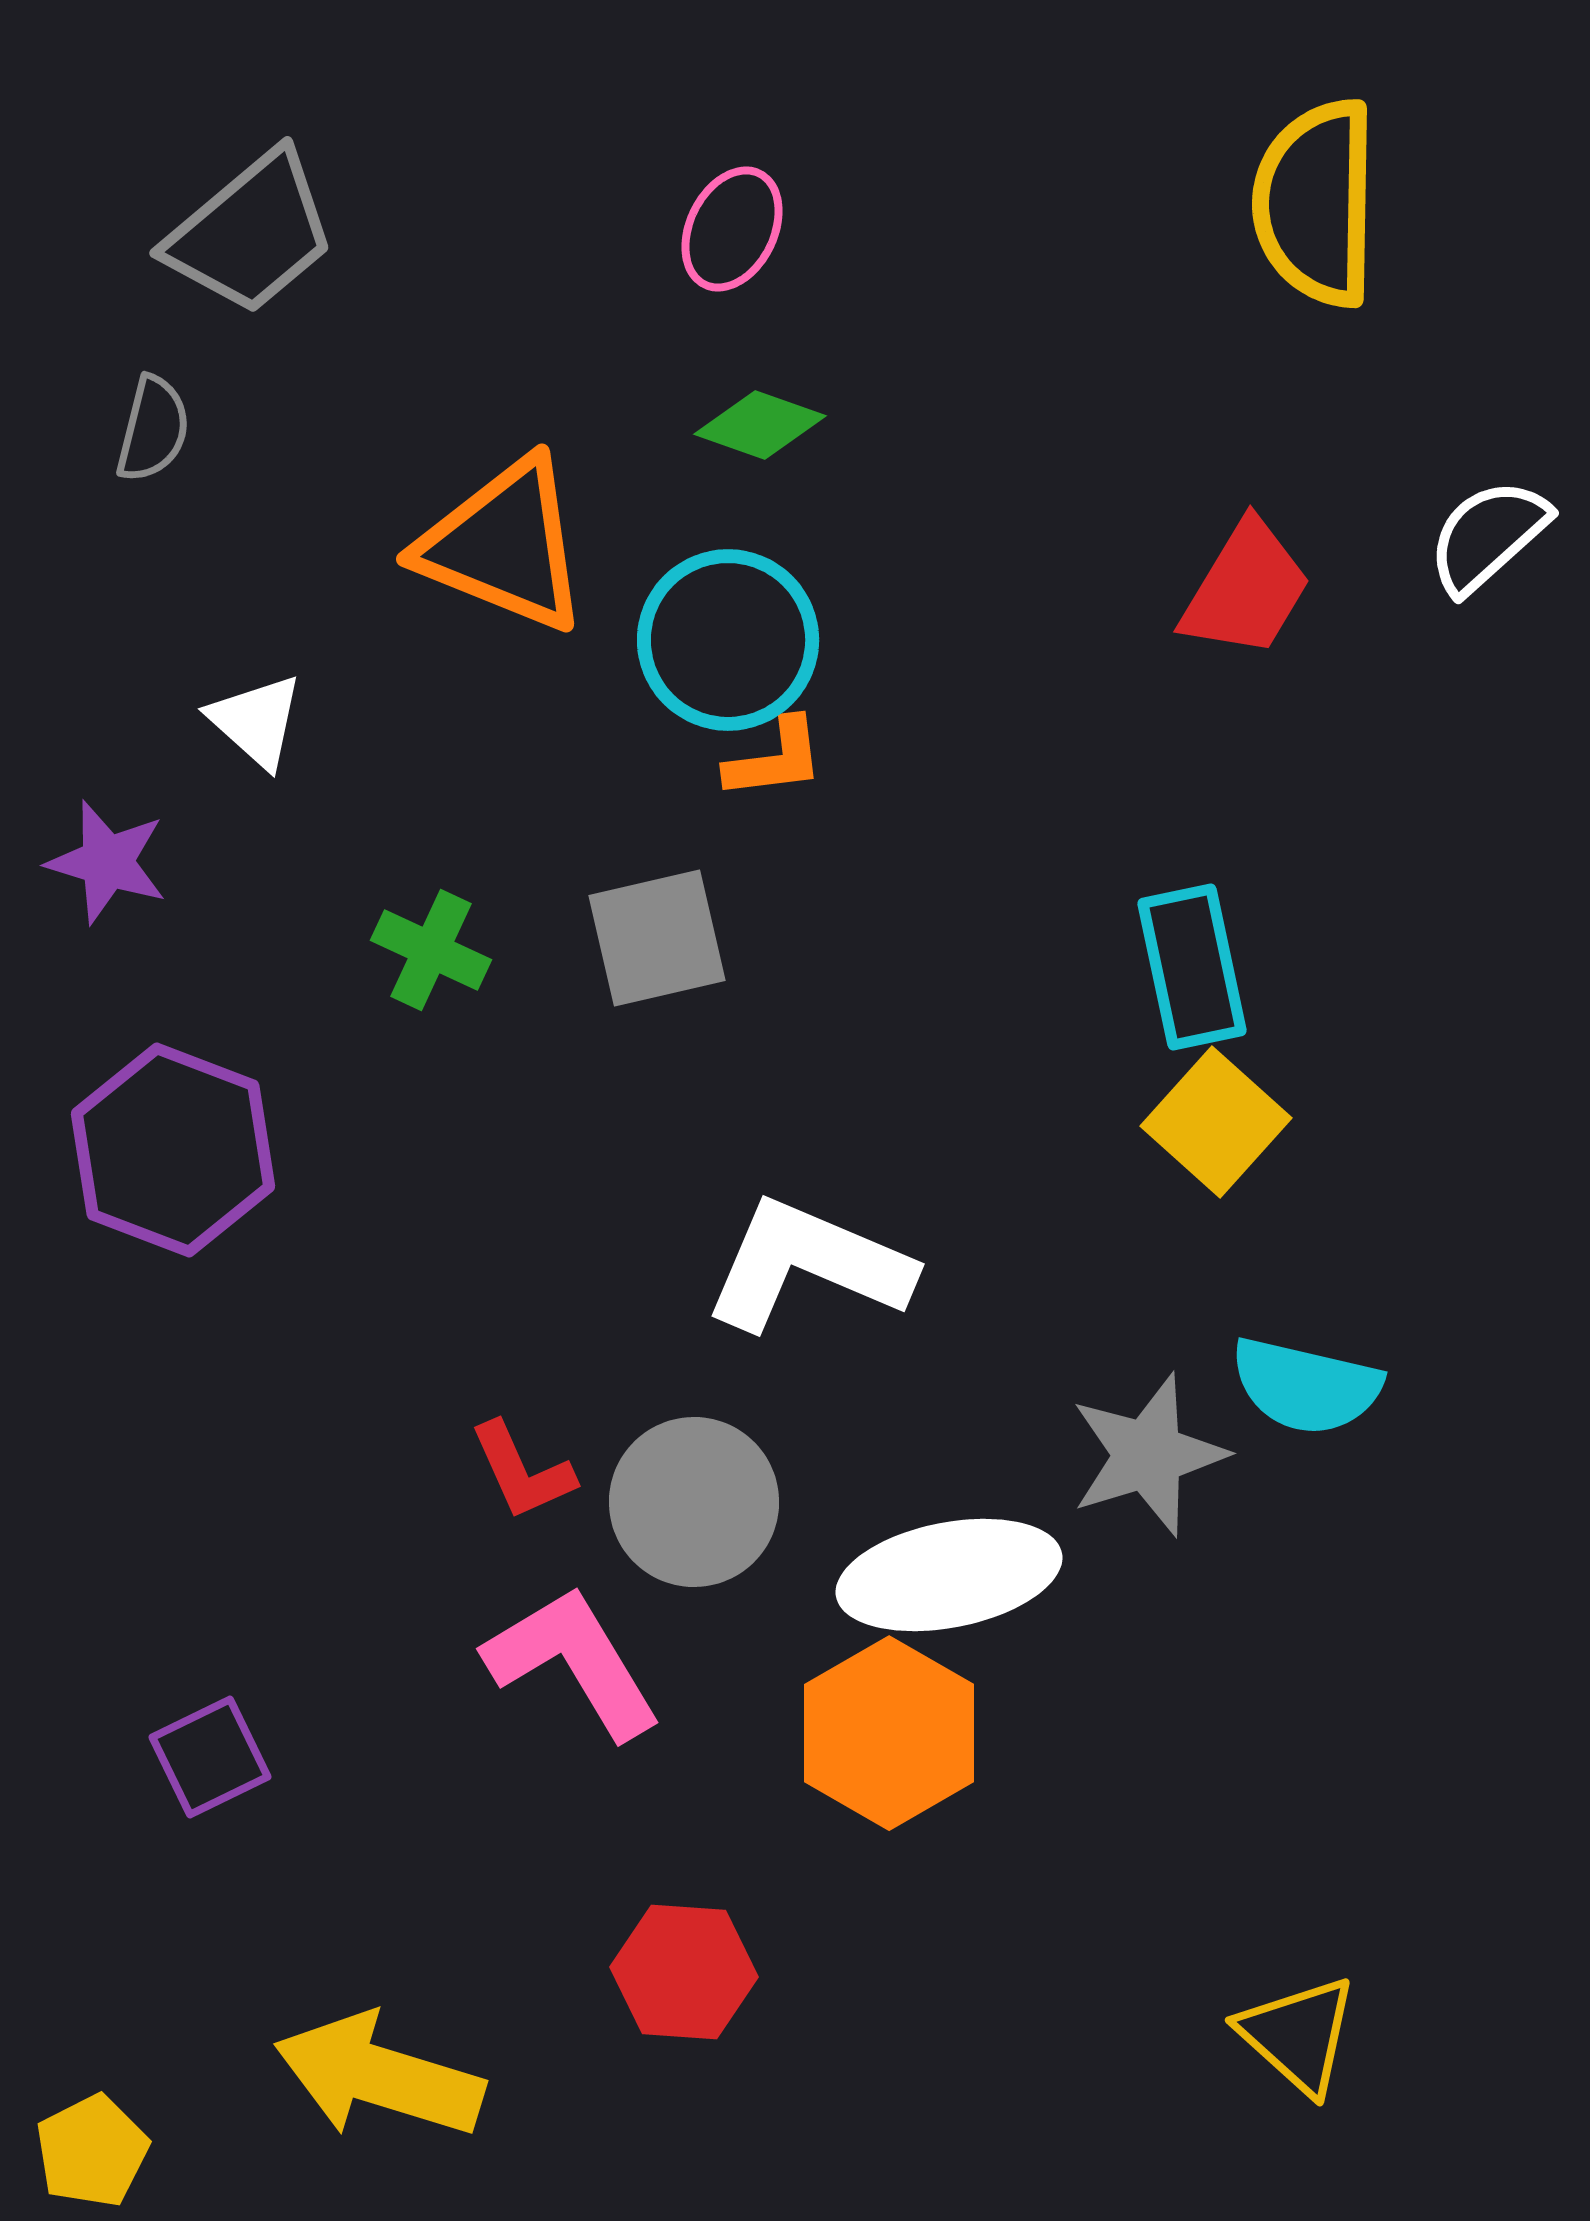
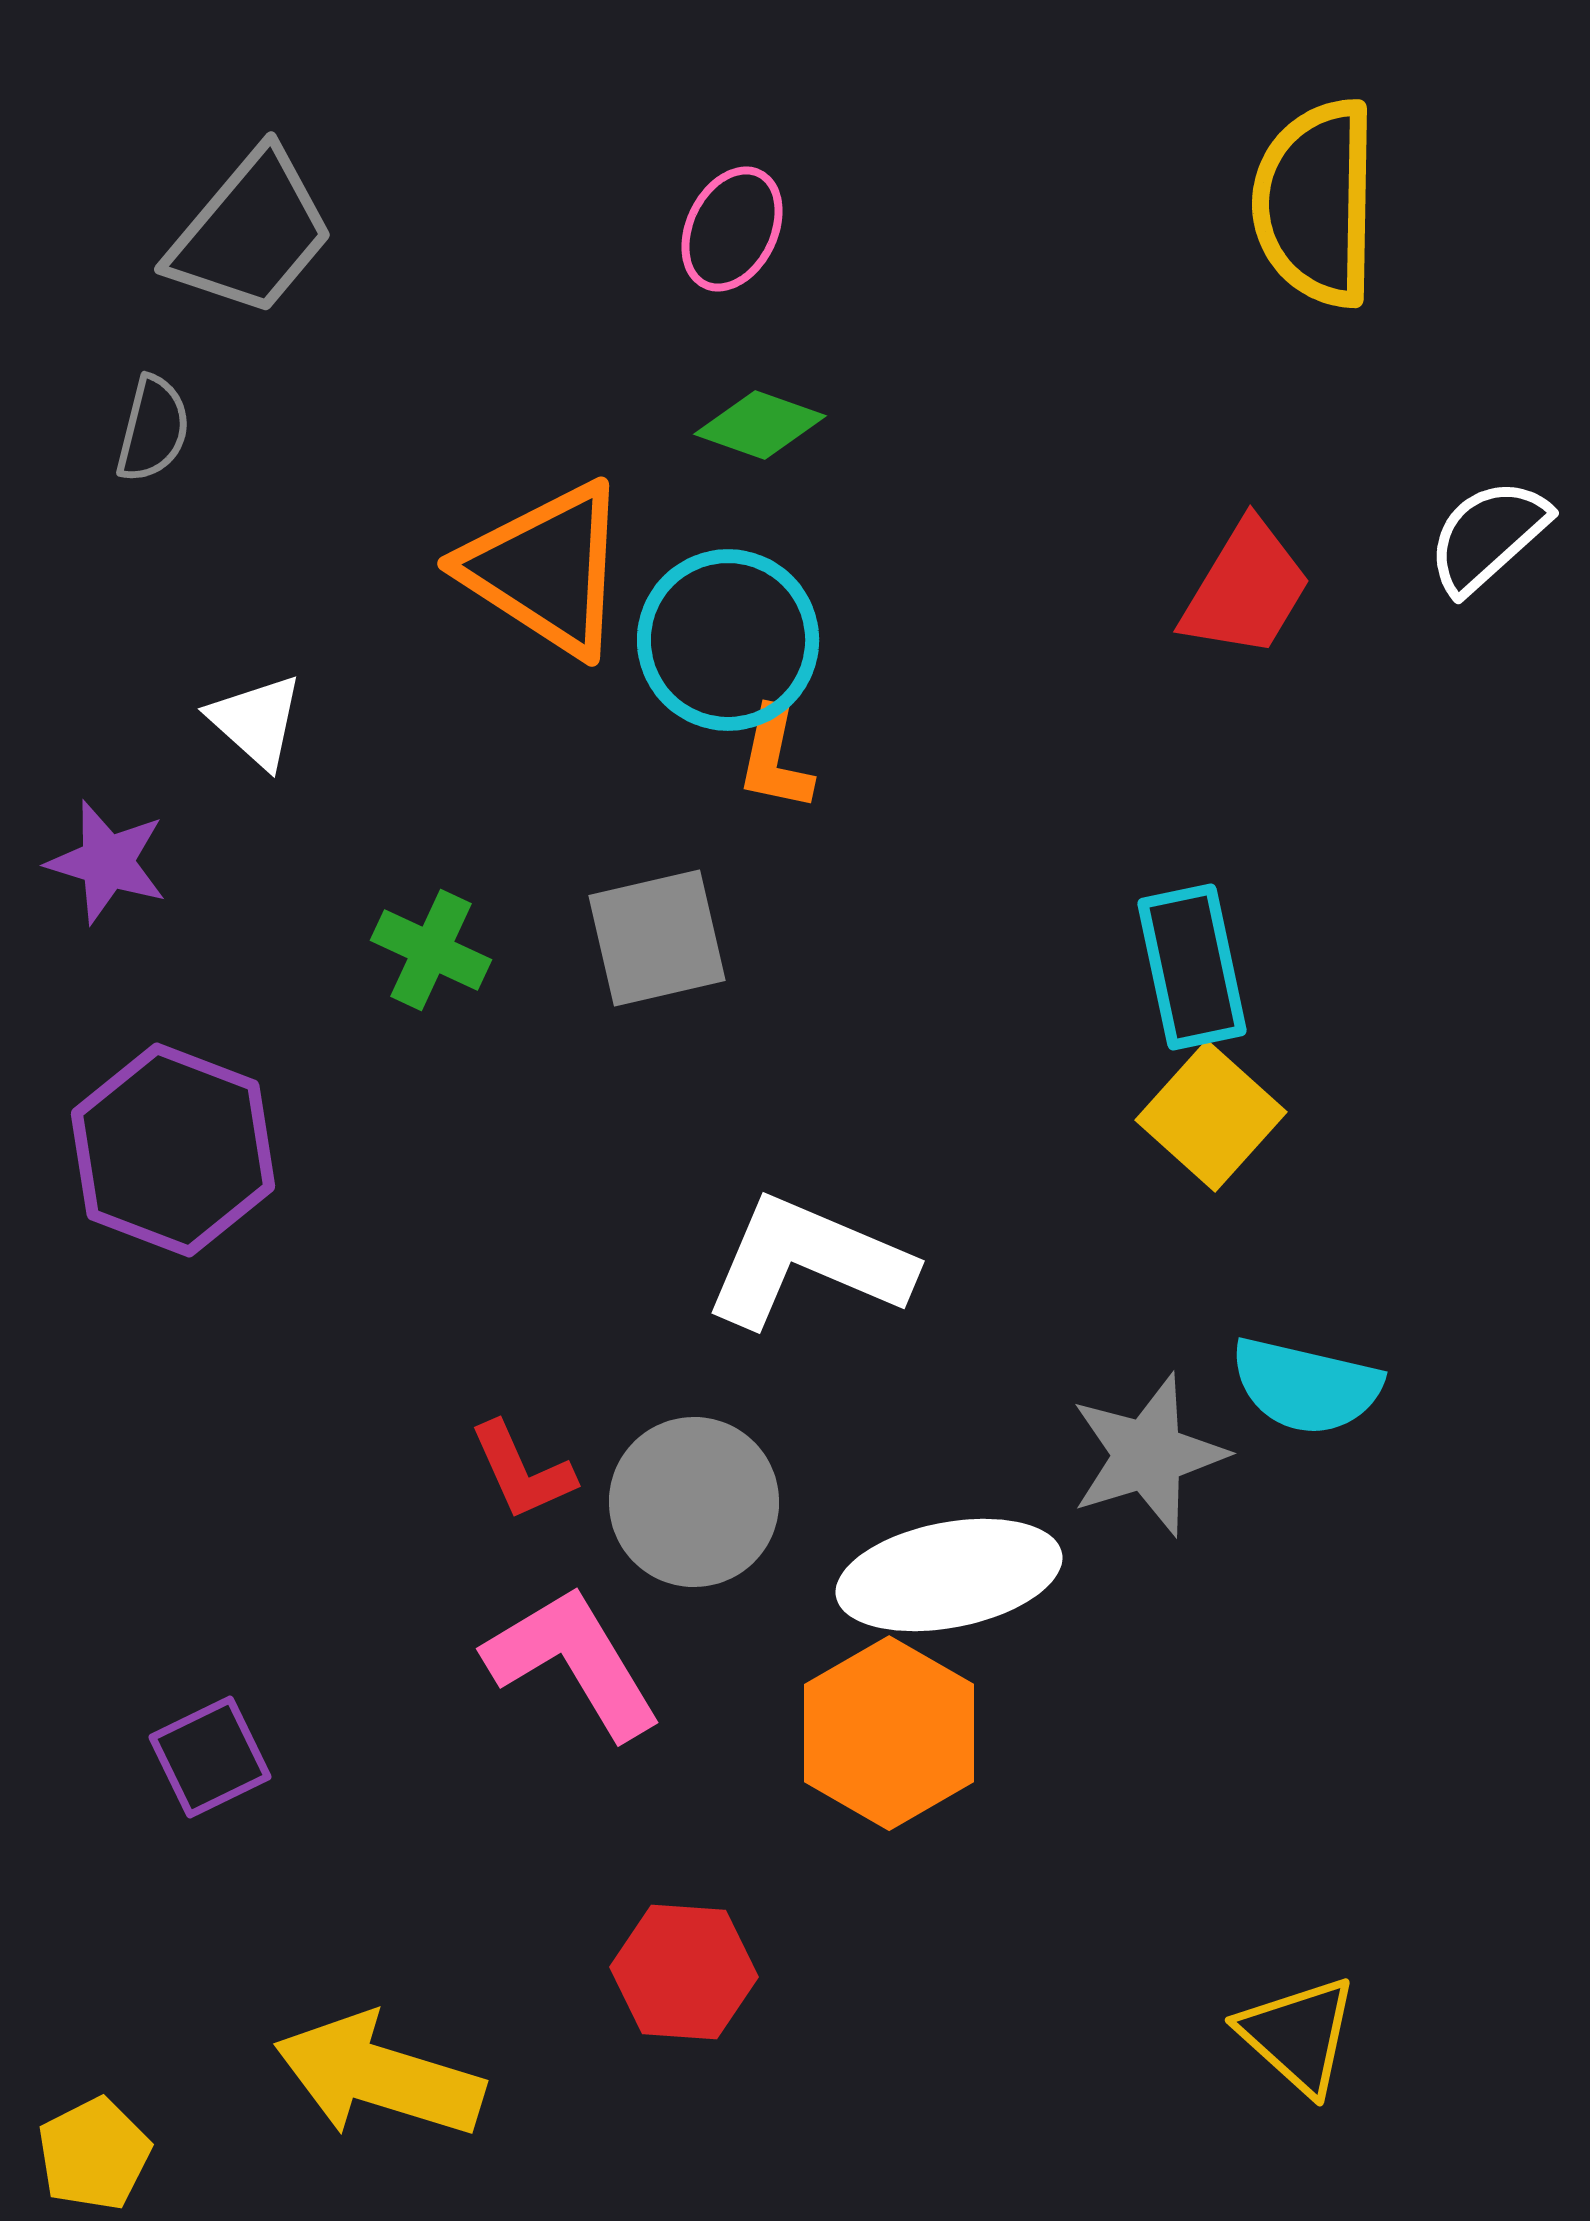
gray trapezoid: rotated 10 degrees counterclockwise
orange triangle: moved 42 px right, 24 px down; rotated 11 degrees clockwise
orange L-shape: rotated 109 degrees clockwise
yellow square: moved 5 px left, 6 px up
white L-shape: moved 3 px up
yellow pentagon: moved 2 px right, 3 px down
